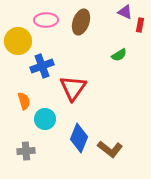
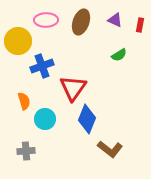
purple triangle: moved 10 px left, 8 px down
blue diamond: moved 8 px right, 19 px up
